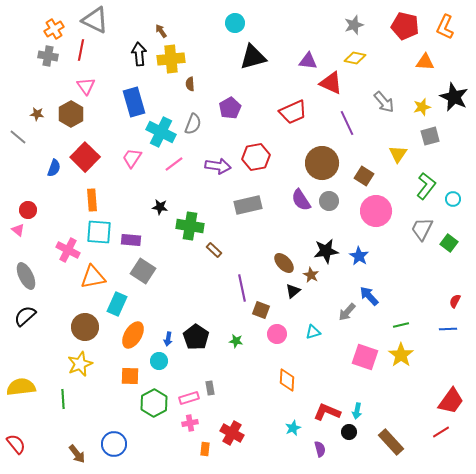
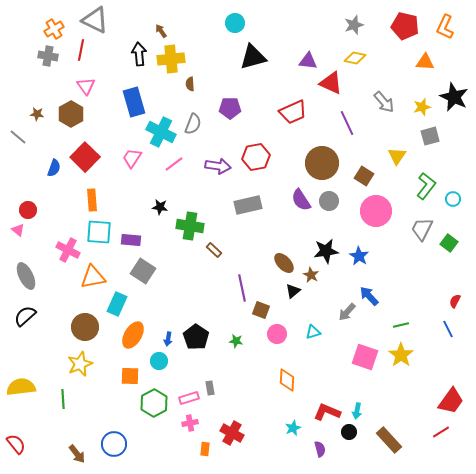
purple pentagon at (230, 108): rotated 30 degrees clockwise
yellow triangle at (398, 154): moved 1 px left, 2 px down
blue line at (448, 329): rotated 66 degrees clockwise
brown rectangle at (391, 442): moved 2 px left, 2 px up
